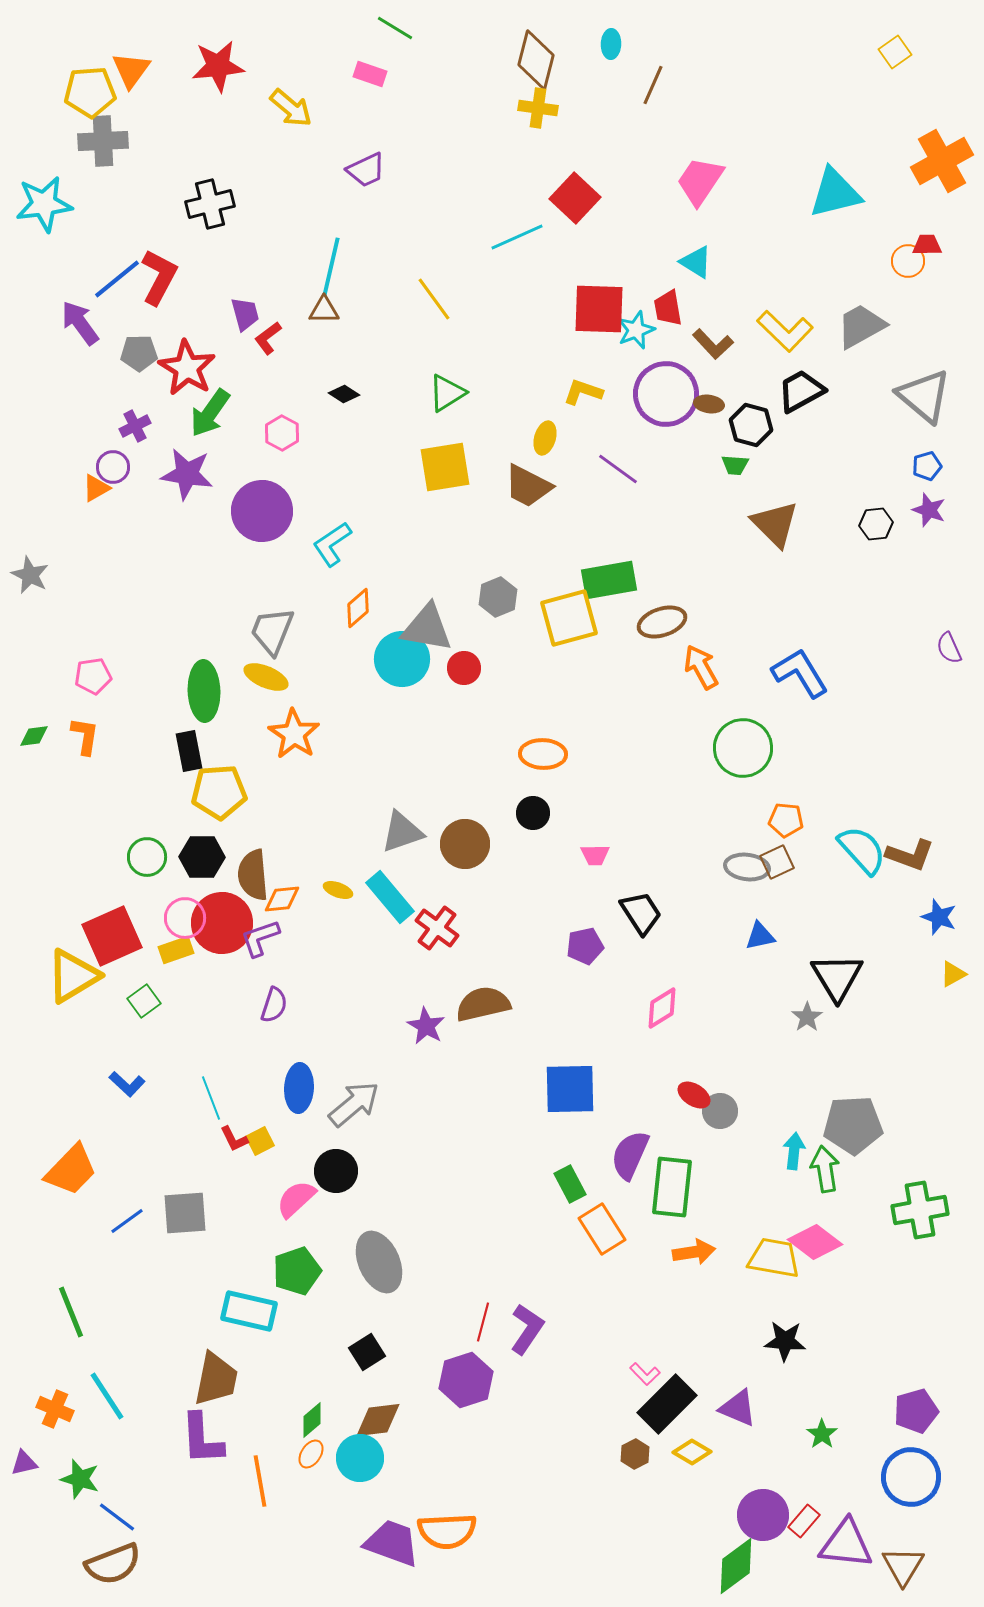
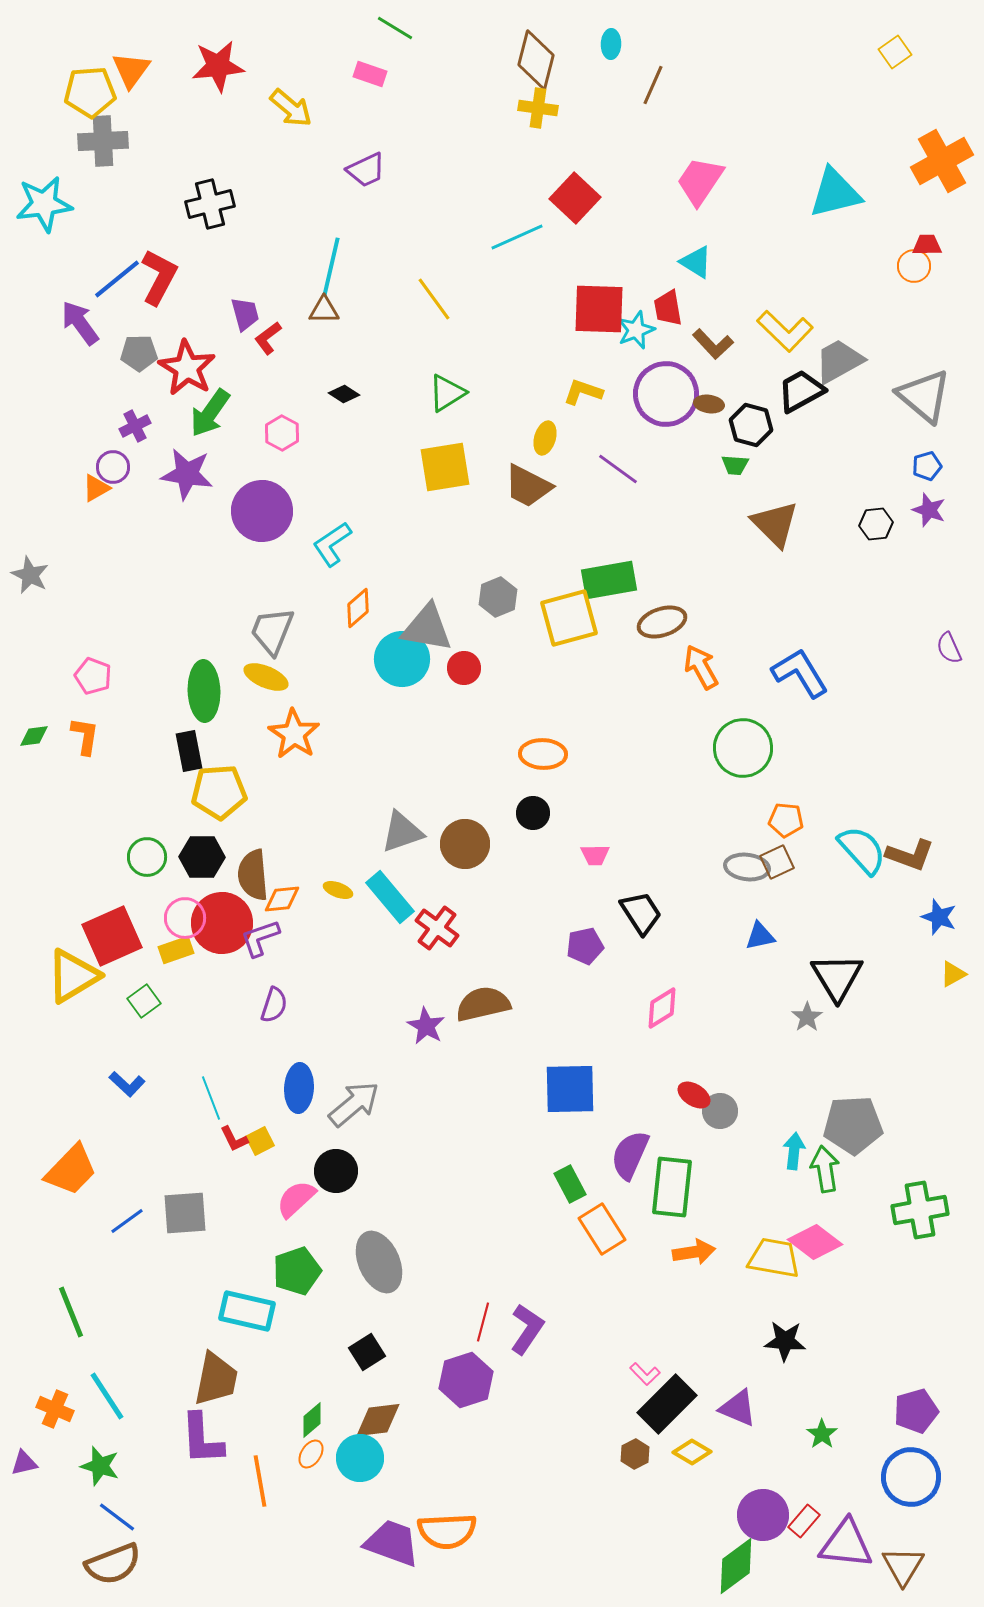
orange circle at (908, 261): moved 6 px right, 5 px down
gray trapezoid at (861, 326): moved 22 px left, 35 px down
pink pentagon at (93, 676): rotated 30 degrees clockwise
cyan rectangle at (249, 1311): moved 2 px left
green star at (80, 1479): moved 20 px right, 13 px up
